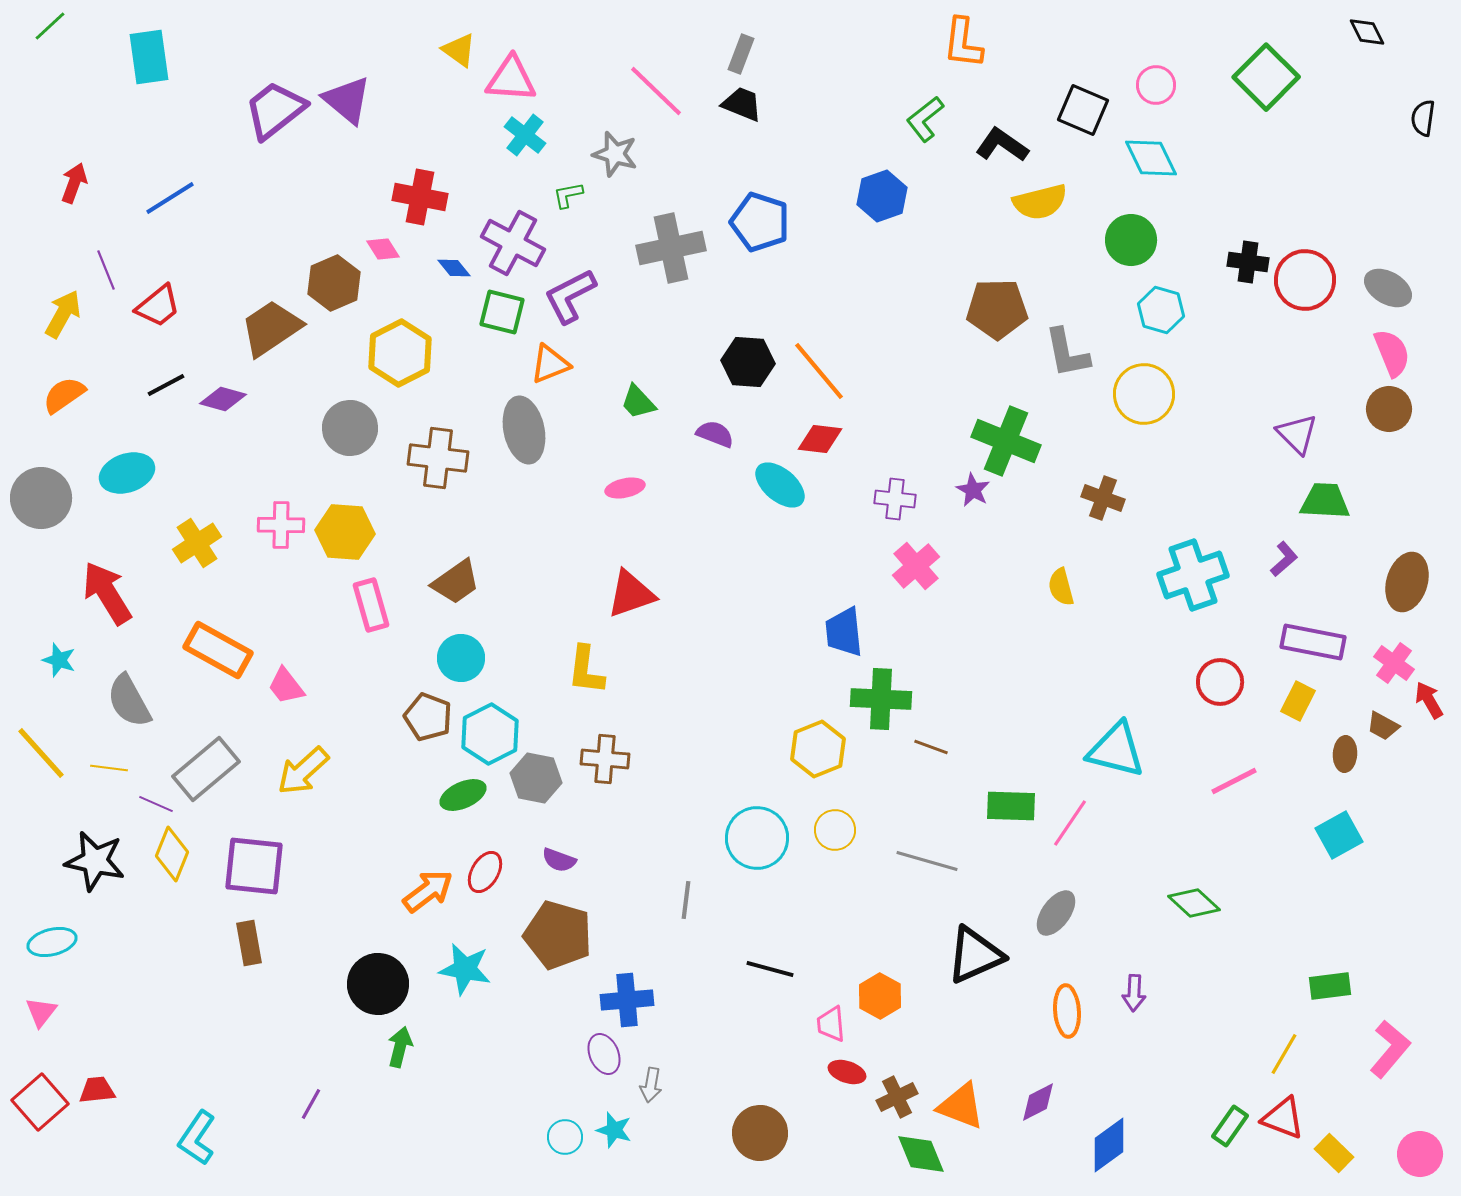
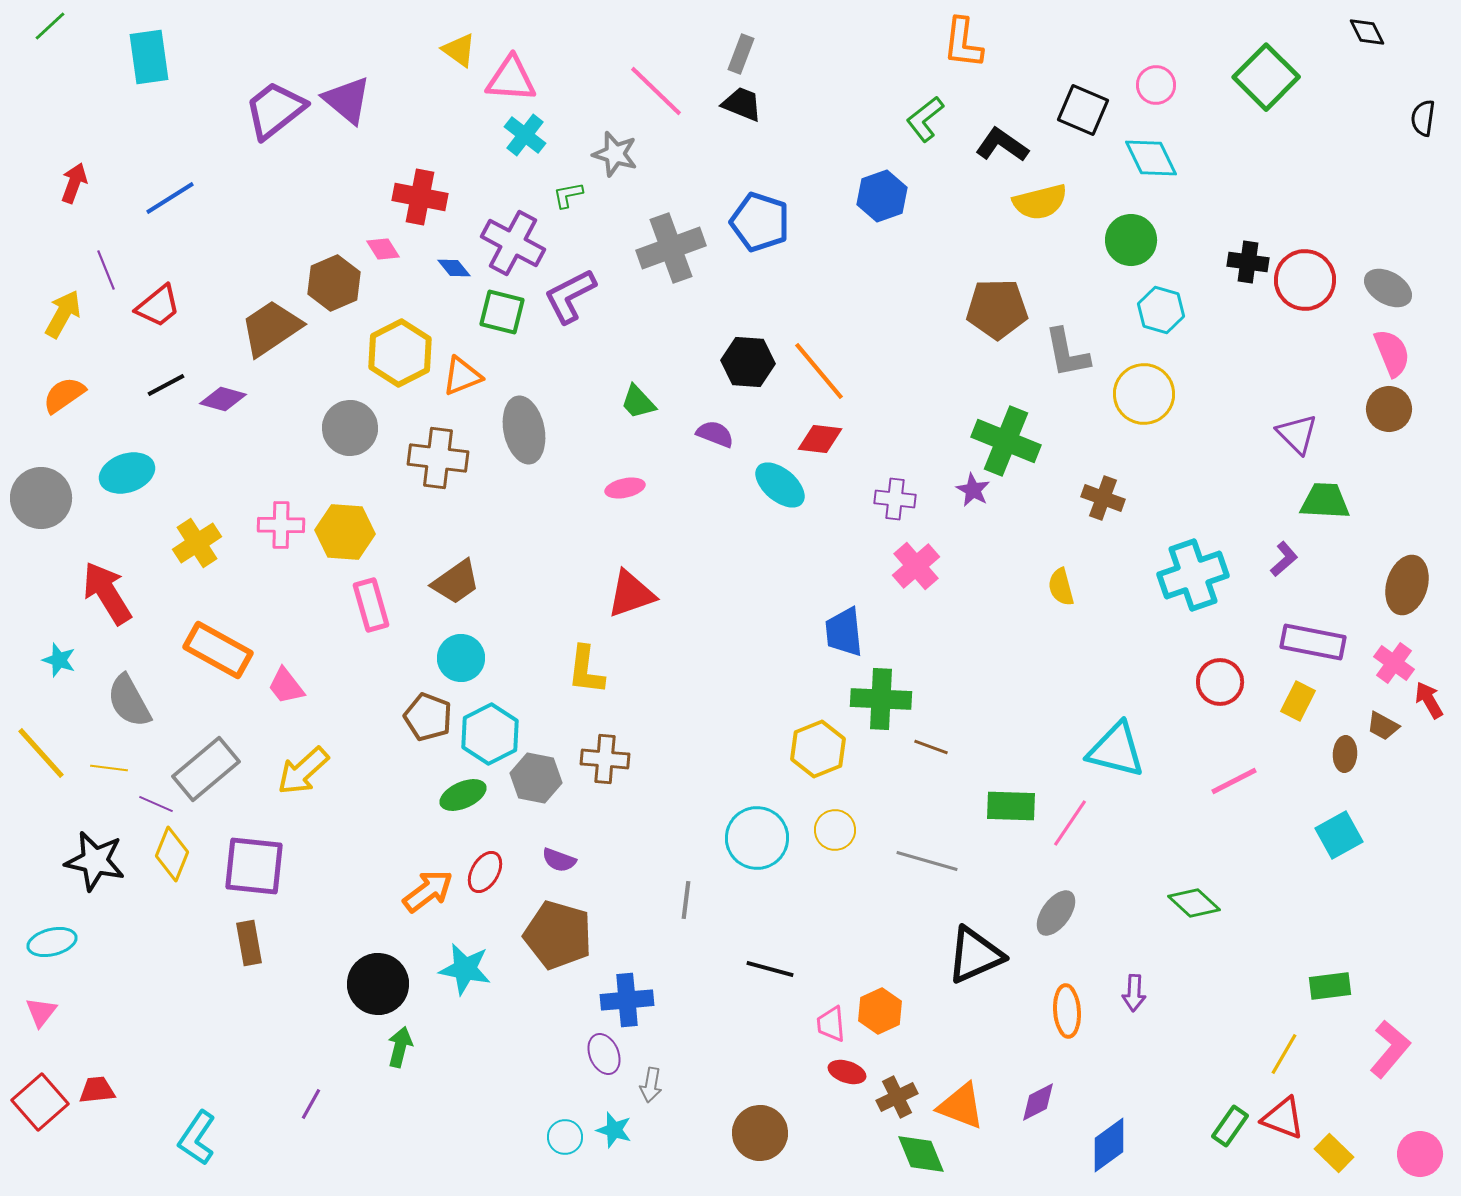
gray cross at (671, 248): rotated 8 degrees counterclockwise
orange triangle at (550, 364): moved 88 px left, 12 px down
brown ellipse at (1407, 582): moved 3 px down
orange hexagon at (880, 996): moved 15 px down; rotated 6 degrees clockwise
